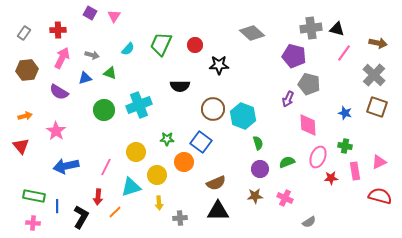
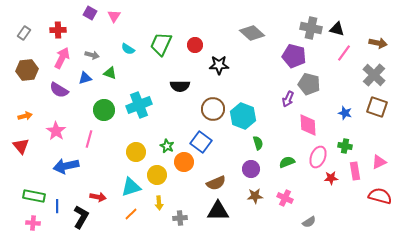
gray cross at (311, 28): rotated 20 degrees clockwise
cyan semicircle at (128, 49): rotated 80 degrees clockwise
purple semicircle at (59, 92): moved 2 px up
green star at (167, 139): moved 7 px down; rotated 24 degrees clockwise
pink line at (106, 167): moved 17 px left, 28 px up; rotated 12 degrees counterclockwise
purple circle at (260, 169): moved 9 px left
red arrow at (98, 197): rotated 84 degrees counterclockwise
orange line at (115, 212): moved 16 px right, 2 px down
